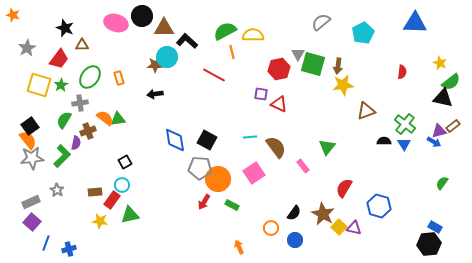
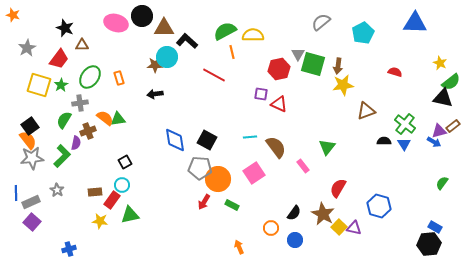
red semicircle at (402, 72): moved 7 px left; rotated 80 degrees counterclockwise
red semicircle at (344, 188): moved 6 px left
blue line at (46, 243): moved 30 px left, 50 px up; rotated 21 degrees counterclockwise
